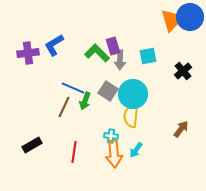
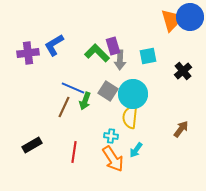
yellow semicircle: moved 1 px left, 1 px down
orange arrow: moved 1 px left, 5 px down; rotated 28 degrees counterclockwise
